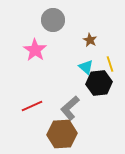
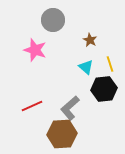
pink star: rotated 15 degrees counterclockwise
black hexagon: moved 5 px right, 6 px down
